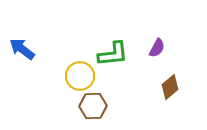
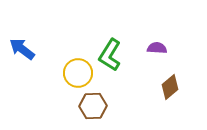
purple semicircle: rotated 114 degrees counterclockwise
green L-shape: moved 3 px left, 1 px down; rotated 128 degrees clockwise
yellow circle: moved 2 px left, 3 px up
